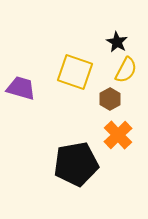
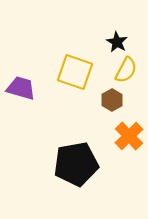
brown hexagon: moved 2 px right, 1 px down
orange cross: moved 11 px right, 1 px down
